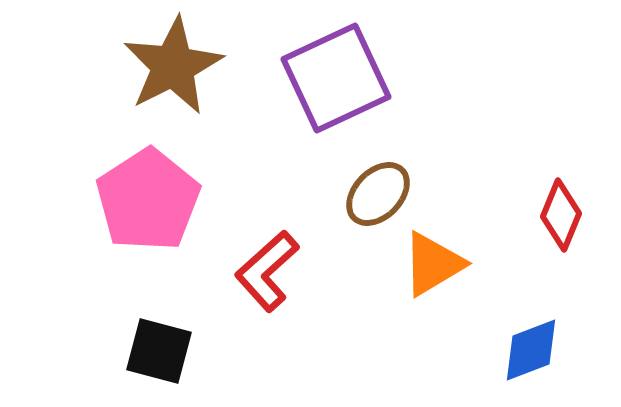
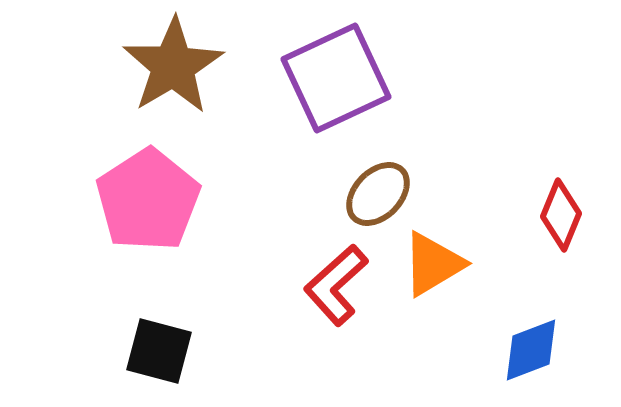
brown star: rotated 4 degrees counterclockwise
red L-shape: moved 69 px right, 14 px down
